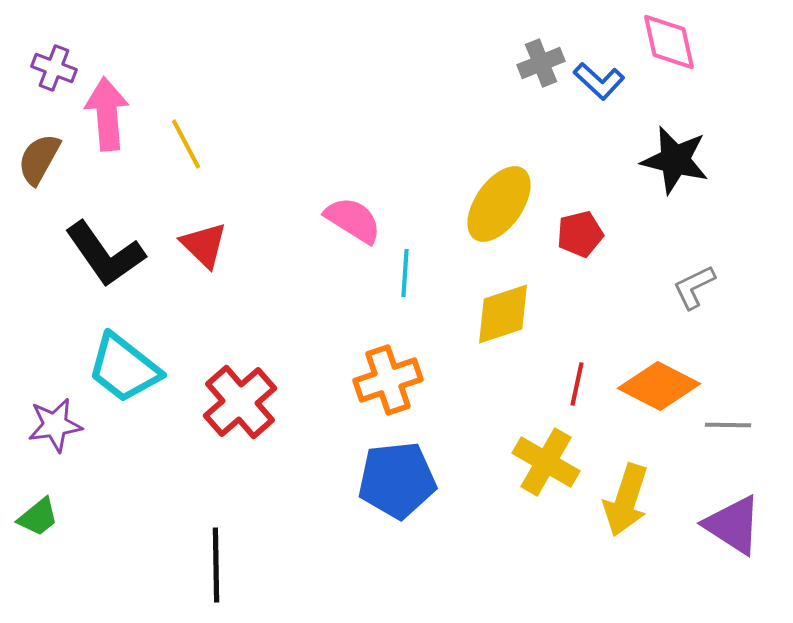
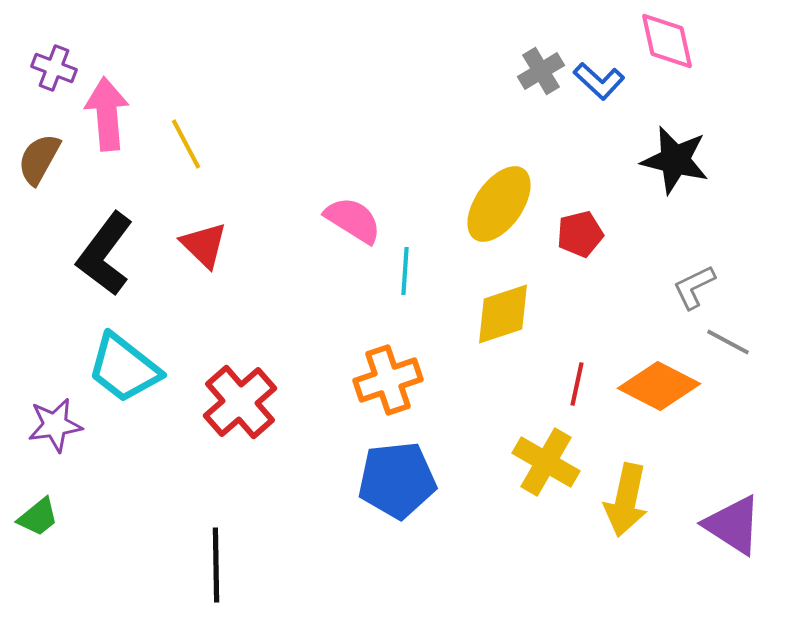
pink diamond: moved 2 px left, 1 px up
gray cross: moved 8 px down; rotated 9 degrees counterclockwise
black L-shape: rotated 72 degrees clockwise
cyan line: moved 2 px up
gray line: moved 83 px up; rotated 27 degrees clockwise
yellow arrow: rotated 6 degrees counterclockwise
